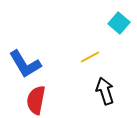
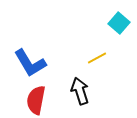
yellow line: moved 7 px right, 1 px down
blue L-shape: moved 5 px right, 1 px up
black arrow: moved 25 px left
